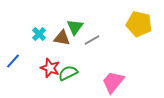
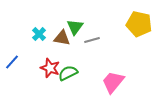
gray line: rotated 14 degrees clockwise
blue line: moved 1 px left, 1 px down
